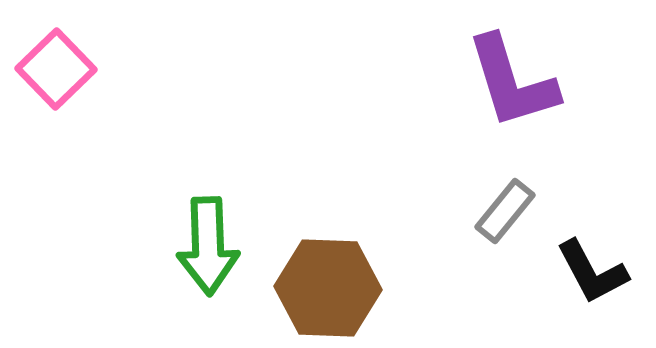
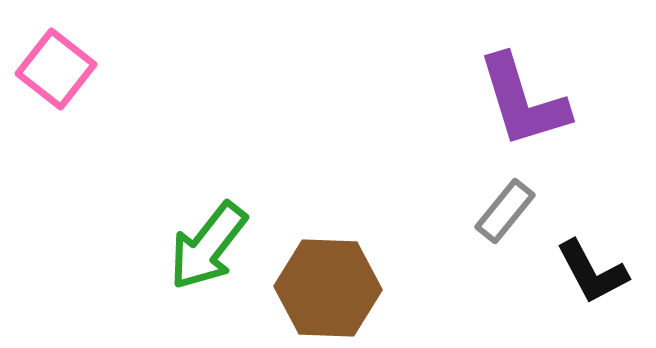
pink square: rotated 8 degrees counterclockwise
purple L-shape: moved 11 px right, 19 px down
green arrow: rotated 40 degrees clockwise
